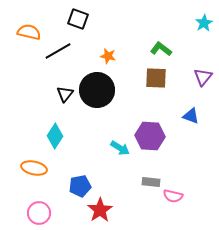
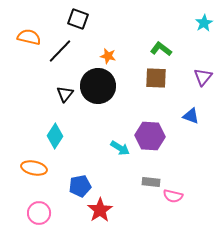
orange semicircle: moved 5 px down
black line: moved 2 px right; rotated 16 degrees counterclockwise
black circle: moved 1 px right, 4 px up
